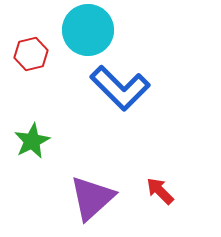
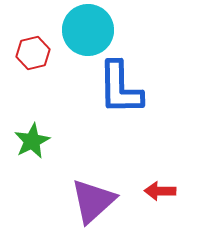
red hexagon: moved 2 px right, 1 px up
blue L-shape: rotated 44 degrees clockwise
red arrow: rotated 44 degrees counterclockwise
purple triangle: moved 1 px right, 3 px down
